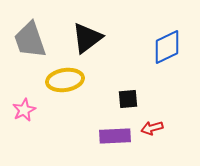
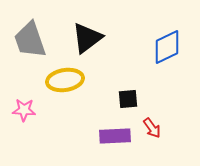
pink star: rotated 30 degrees clockwise
red arrow: rotated 110 degrees counterclockwise
